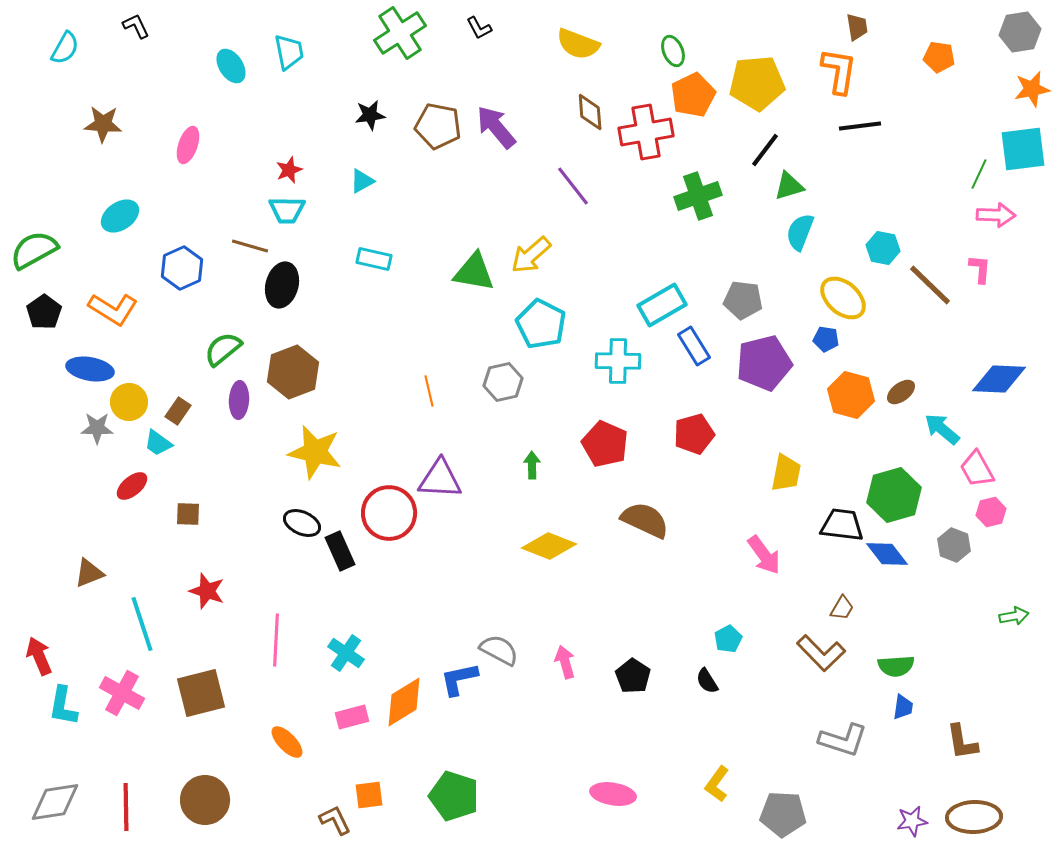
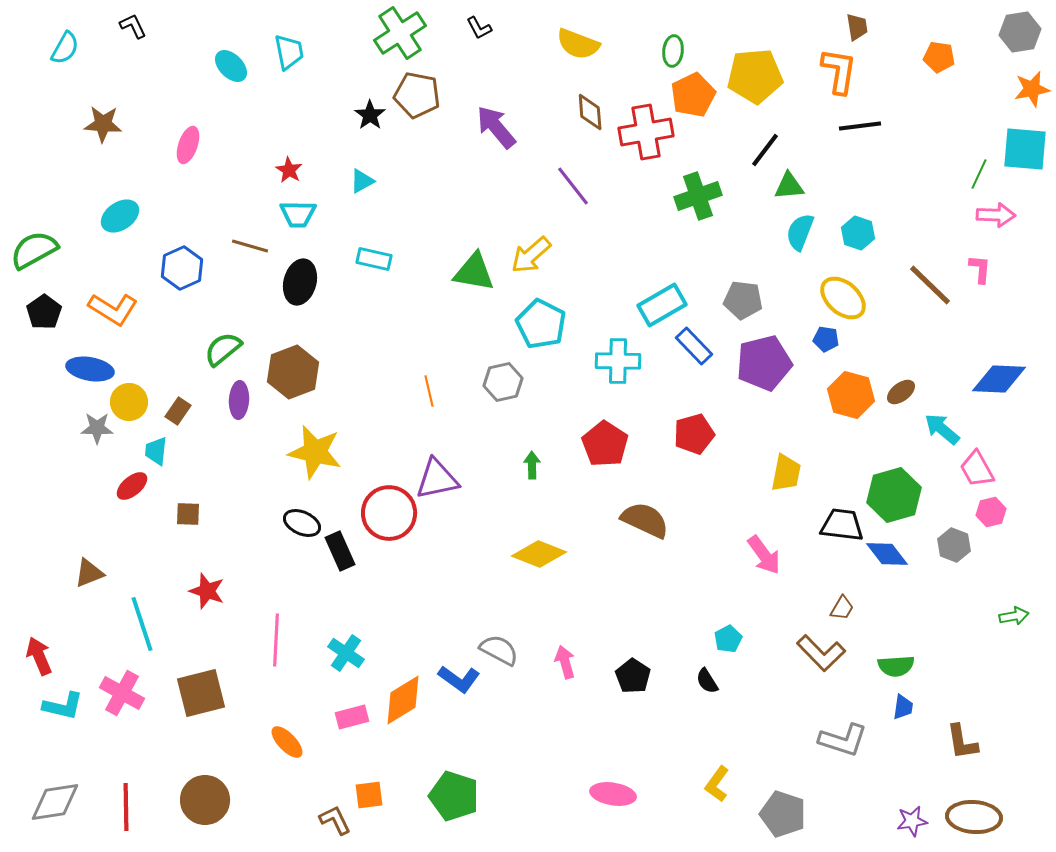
black L-shape at (136, 26): moved 3 px left
green ellipse at (673, 51): rotated 28 degrees clockwise
cyan ellipse at (231, 66): rotated 12 degrees counterclockwise
yellow pentagon at (757, 83): moved 2 px left, 7 px up
black star at (370, 115): rotated 28 degrees counterclockwise
brown pentagon at (438, 126): moved 21 px left, 31 px up
cyan square at (1023, 149): moved 2 px right; rotated 12 degrees clockwise
red star at (289, 170): rotated 20 degrees counterclockwise
green triangle at (789, 186): rotated 12 degrees clockwise
cyan trapezoid at (287, 210): moved 11 px right, 4 px down
cyan hexagon at (883, 248): moved 25 px left, 15 px up; rotated 8 degrees clockwise
black ellipse at (282, 285): moved 18 px right, 3 px up
blue rectangle at (694, 346): rotated 12 degrees counterclockwise
cyan trapezoid at (158, 443): moved 2 px left, 8 px down; rotated 60 degrees clockwise
red pentagon at (605, 444): rotated 9 degrees clockwise
purple triangle at (440, 479): moved 3 px left; rotated 15 degrees counterclockwise
yellow diamond at (549, 546): moved 10 px left, 8 px down
blue L-shape at (459, 679): rotated 132 degrees counterclockwise
orange diamond at (404, 702): moved 1 px left, 2 px up
cyan L-shape at (63, 706): rotated 87 degrees counterclockwise
gray pentagon at (783, 814): rotated 15 degrees clockwise
brown ellipse at (974, 817): rotated 6 degrees clockwise
